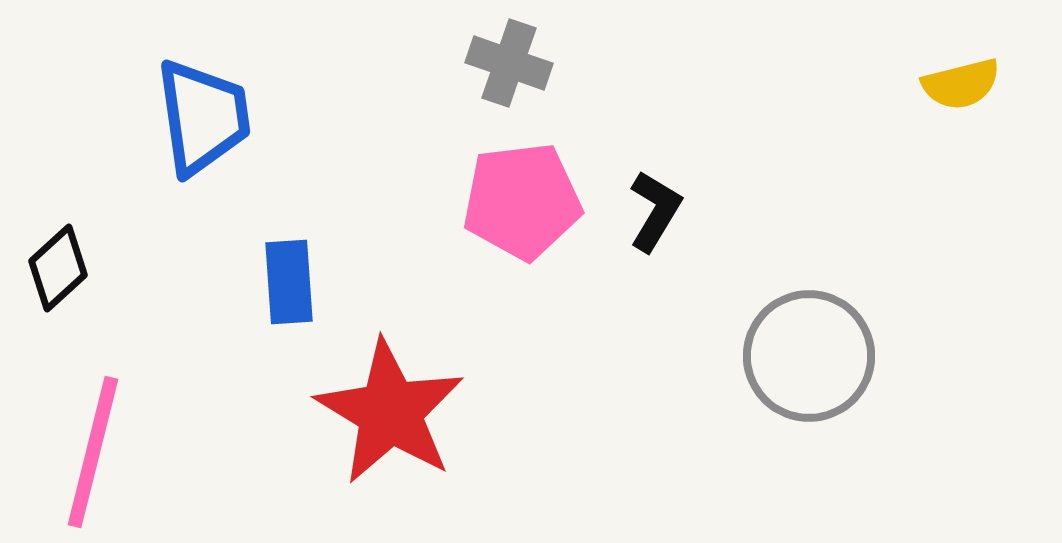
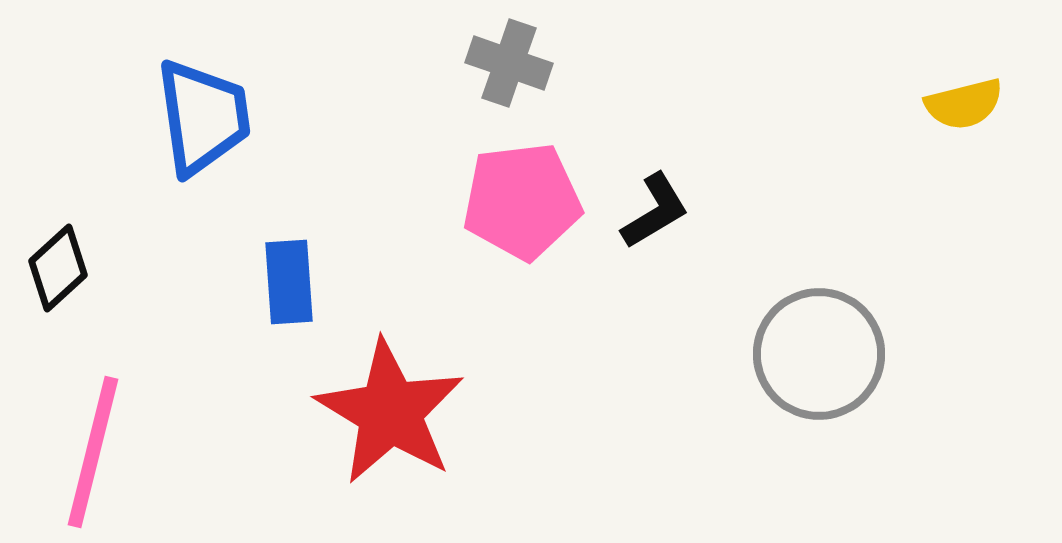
yellow semicircle: moved 3 px right, 20 px down
black L-shape: rotated 28 degrees clockwise
gray circle: moved 10 px right, 2 px up
